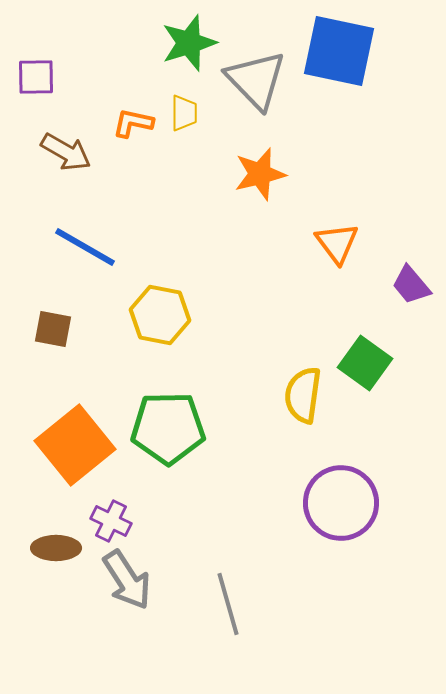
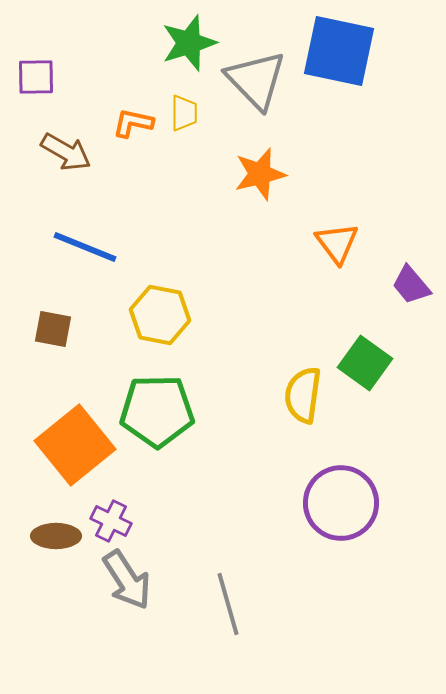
blue line: rotated 8 degrees counterclockwise
green pentagon: moved 11 px left, 17 px up
brown ellipse: moved 12 px up
